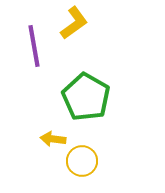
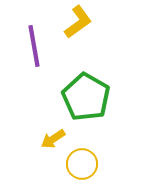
yellow L-shape: moved 4 px right, 1 px up
yellow arrow: rotated 40 degrees counterclockwise
yellow circle: moved 3 px down
